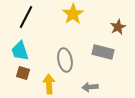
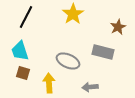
gray ellipse: moved 3 px right, 1 px down; rotated 55 degrees counterclockwise
yellow arrow: moved 1 px up
